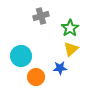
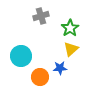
orange circle: moved 4 px right
